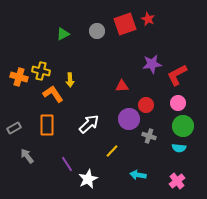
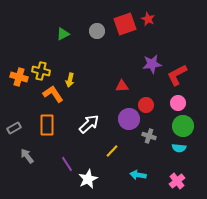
yellow arrow: rotated 16 degrees clockwise
